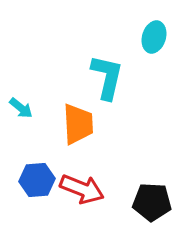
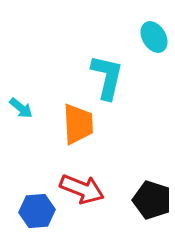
cyan ellipse: rotated 48 degrees counterclockwise
blue hexagon: moved 31 px down
black pentagon: moved 2 px up; rotated 15 degrees clockwise
